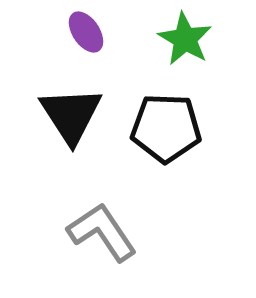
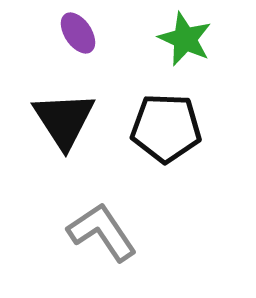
purple ellipse: moved 8 px left, 1 px down
green star: rotated 6 degrees counterclockwise
black triangle: moved 7 px left, 5 px down
